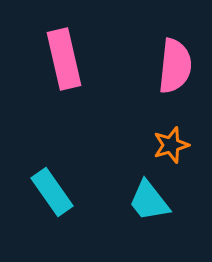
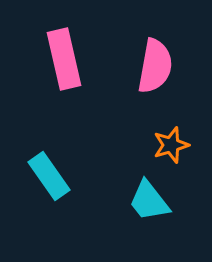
pink semicircle: moved 20 px left; rotated 4 degrees clockwise
cyan rectangle: moved 3 px left, 16 px up
